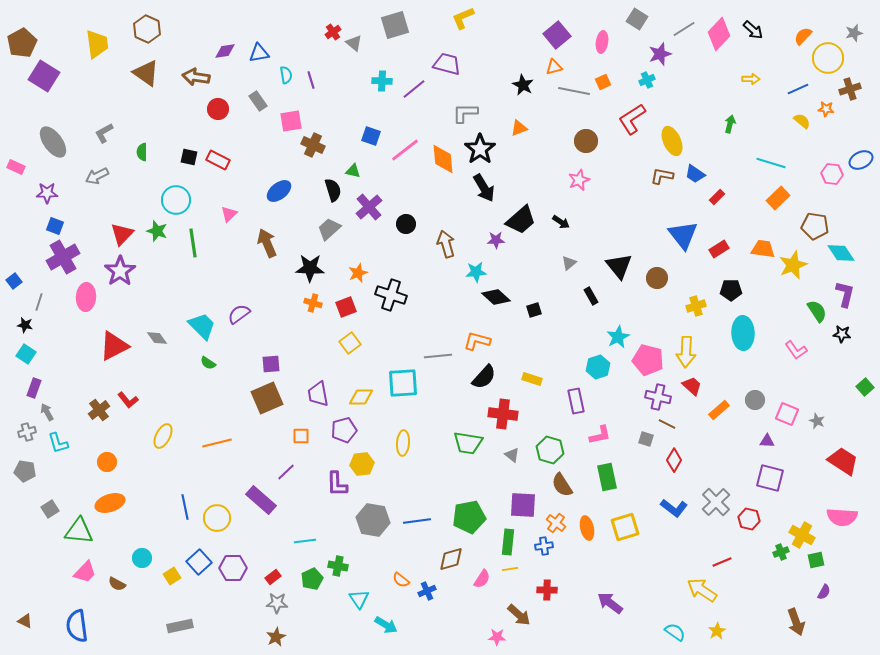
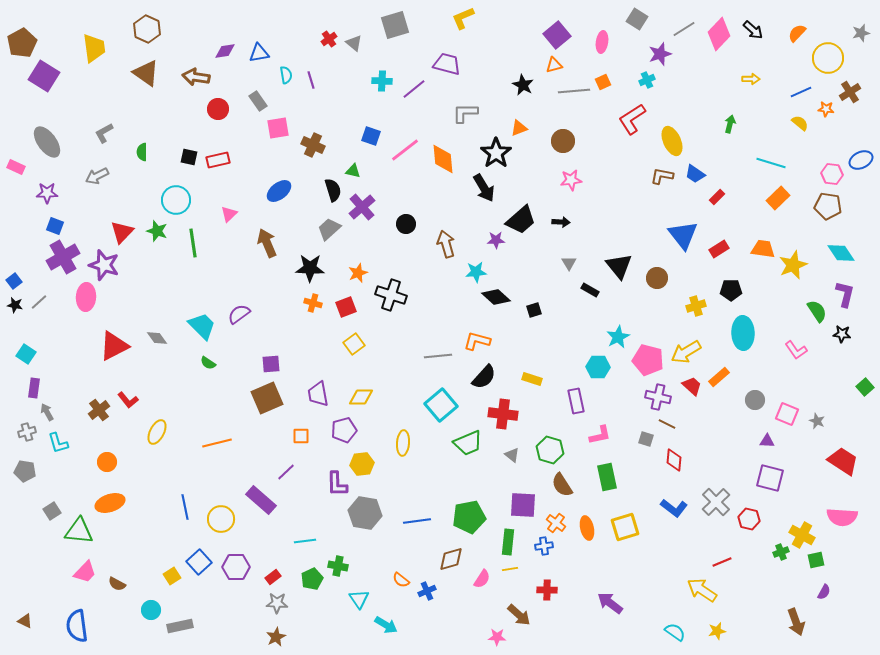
red cross at (333, 32): moved 4 px left, 7 px down
gray star at (854, 33): moved 7 px right
orange semicircle at (803, 36): moved 6 px left, 3 px up
yellow trapezoid at (97, 44): moved 3 px left, 4 px down
orange triangle at (554, 67): moved 2 px up
blue line at (798, 89): moved 3 px right, 3 px down
brown cross at (850, 89): moved 3 px down; rotated 15 degrees counterclockwise
gray line at (574, 91): rotated 16 degrees counterclockwise
pink square at (291, 121): moved 13 px left, 7 px down
yellow semicircle at (802, 121): moved 2 px left, 2 px down
brown circle at (586, 141): moved 23 px left
gray ellipse at (53, 142): moved 6 px left
black star at (480, 149): moved 16 px right, 4 px down
red rectangle at (218, 160): rotated 40 degrees counterclockwise
pink star at (579, 180): moved 8 px left; rotated 15 degrees clockwise
purple cross at (369, 207): moved 7 px left
black arrow at (561, 222): rotated 30 degrees counterclockwise
brown pentagon at (815, 226): moved 13 px right, 20 px up
red triangle at (122, 234): moved 2 px up
gray triangle at (569, 263): rotated 21 degrees counterclockwise
purple star at (120, 271): moved 16 px left, 6 px up; rotated 20 degrees counterclockwise
black rectangle at (591, 296): moved 1 px left, 6 px up; rotated 30 degrees counterclockwise
gray line at (39, 302): rotated 30 degrees clockwise
black star at (25, 325): moved 10 px left, 20 px up
yellow square at (350, 343): moved 4 px right, 1 px down
yellow arrow at (686, 352): rotated 56 degrees clockwise
cyan hexagon at (598, 367): rotated 20 degrees clockwise
cyan square at (403, 383): moved 38 px right, 22 px down; rotated 36 degrees counterclockwise
purple rectangle at (34, 388): rotated 12 degrees counterclockwise
orange rectangle at (719, 410): moved 33 px up
yellow ellipse at (163, 436): moved 6 px left, 4 px up
green trapezoid at (468, 443): rotated 32 degrees counterclockwise
red diamond at (674, 460): rotated 25 degrees counterclockwise
gray square at (50, 509): moved 2 px right, 2 px down
yellow circle at (217, 518): moved 4 px right, 1 px down
gray hexagon at (373, 520): moved 8 px left, 7 px up
cyan circle at (142, 558): moved 9 px right, 52 px down
purple hexagon at (233, 568): moved 3 px right, 1 px up
yellow star at (717, 631): rotated 18 degrees clockwise
